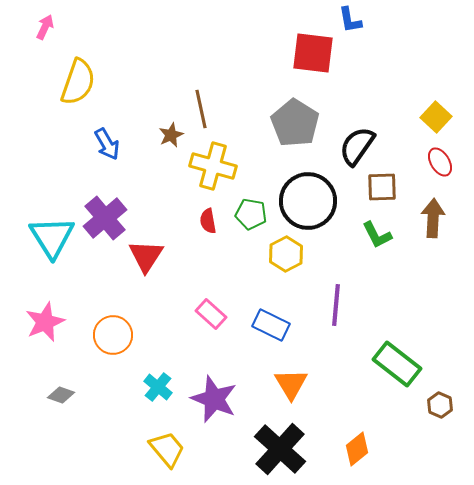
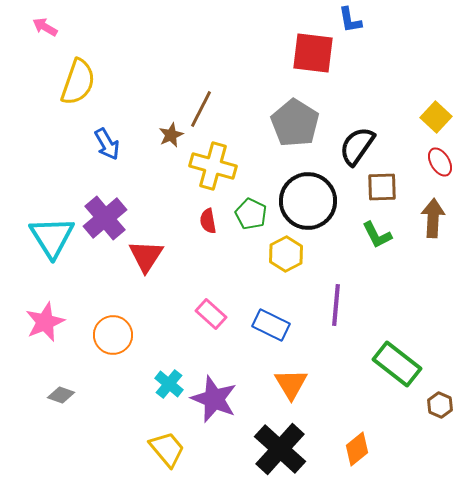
pink arrow: rotated 85 degrees counterclockwise
brown line: rotated 39 degrees clockwise
green pentagon: rotated 16 degrees clockwise
cyan cross: moved 11 px right, 3 px up
